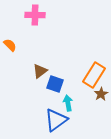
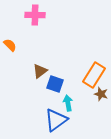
brown star: rotated 24 degrees counterclockwise
